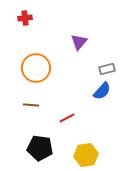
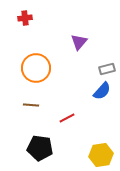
yellow hexagon: moved 15 px right
